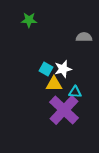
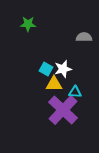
green star: moved 1 px left, 4 px down
purple cross: moved 1 px left
